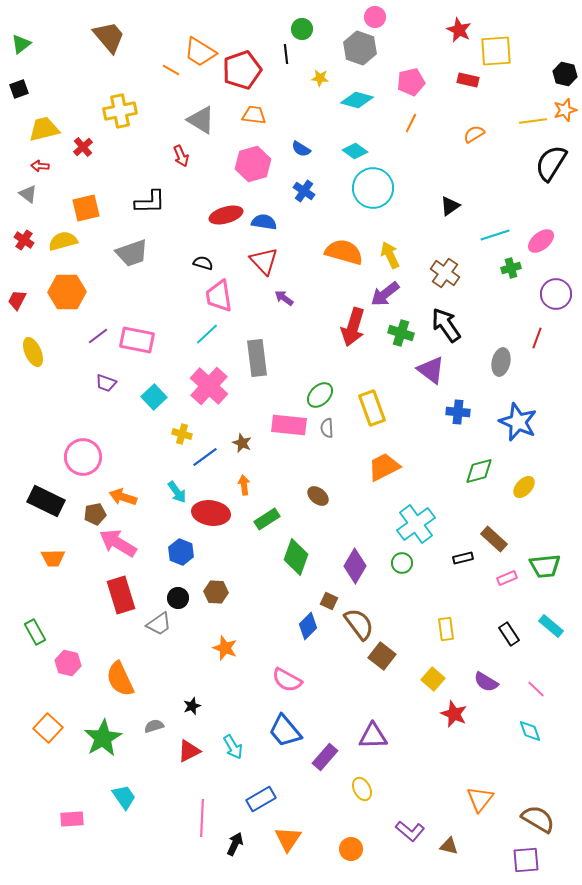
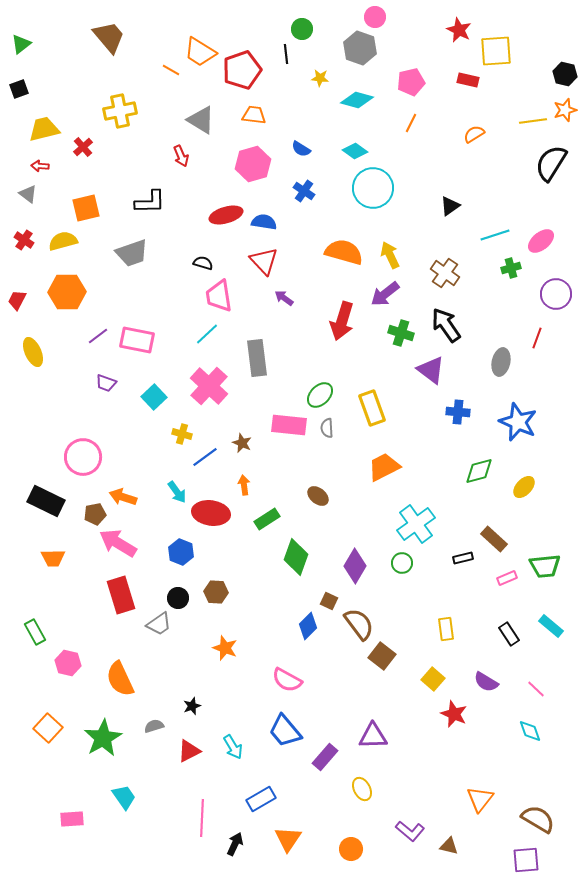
red arrow at (353, 327): moved 11 px left, 6 px up
